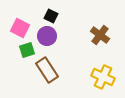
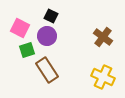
brown cross: moved 3 px right, 2 px down
